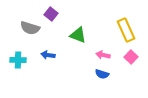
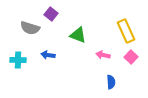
yellow rectangle: moved 1 px down
blue semicircle: moved 9 px right, 8 px down; rotated 112 degrees counterclockwise
